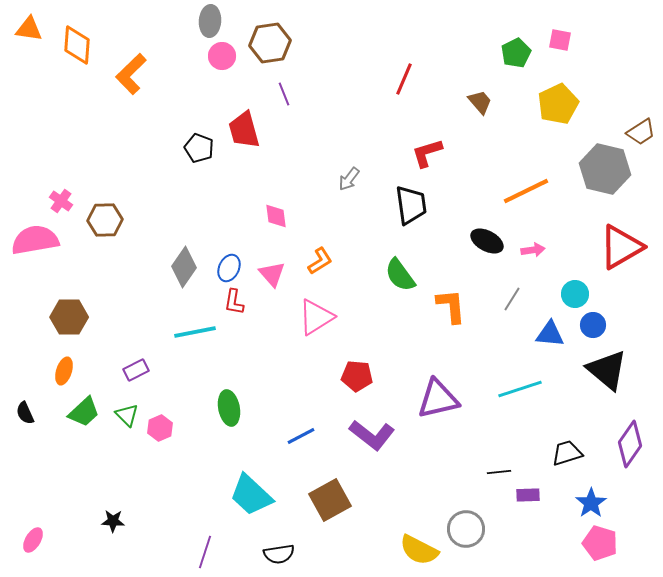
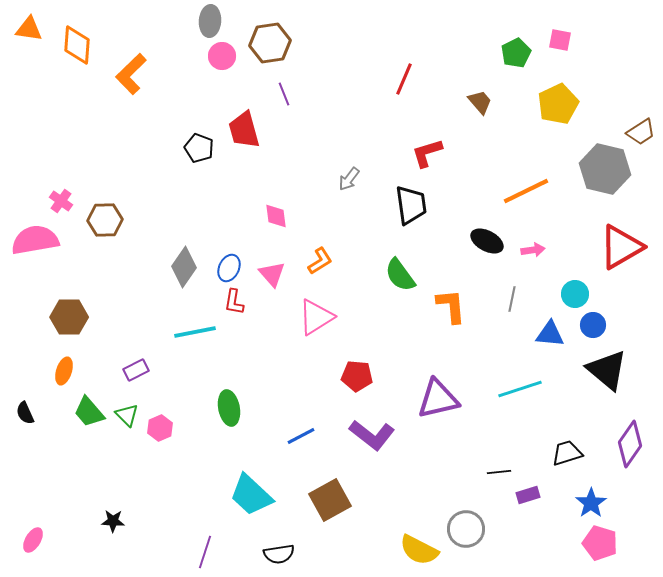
gray line at (512, 299): rotated 20 degrees counterclockwise
green trapezoid at (84, 412): moved 5 px right; rotated 92 degrees clockwise
purple rectangle at (528, 495): rotated 15 degrees counterclockwise
